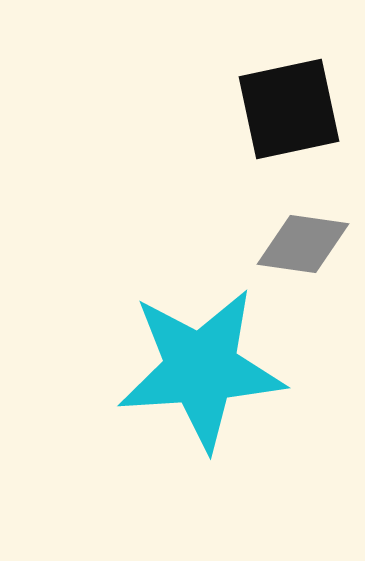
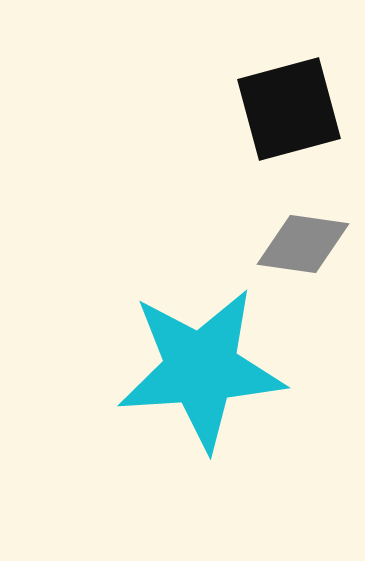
black square: rotated 3 degrees counterclockwise
